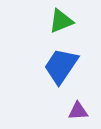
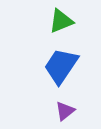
purple triangle: moved 13 px left; rotated 35 degrees counterclockwise
